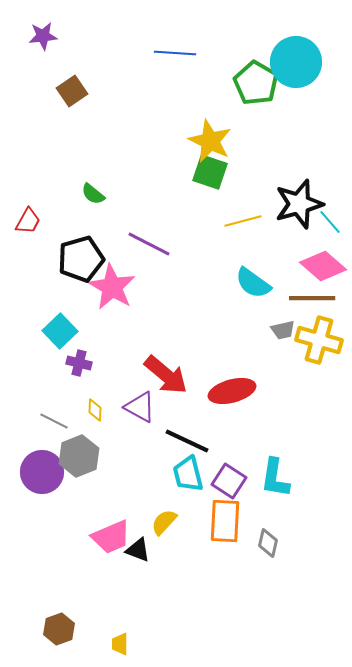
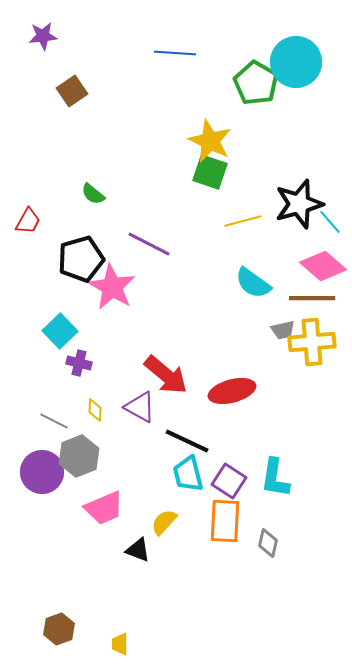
yellow cross: moved 7 px left, 2 px down; rotated 21 degrees counterclockwise
pink trapezoid: moved 7 px left, 29 px up
